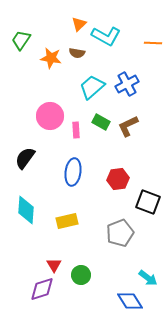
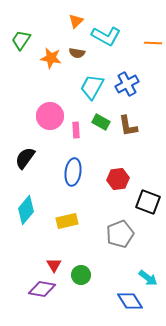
orange triangle: moved 3 px left, 3 px up
cyan trapezoid: rotated 20 degrees counterclockwise
brown L-shape: rotated 75 degrees counterclockwise
cyan diamond: rotated 36 degrees clockwise
gray pentagon: moved 1 px down
purple diamond: rotated 28 degrees clockwise
